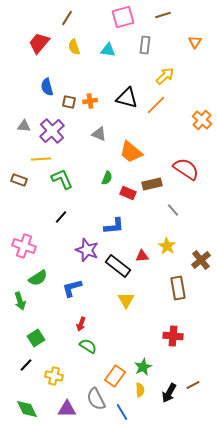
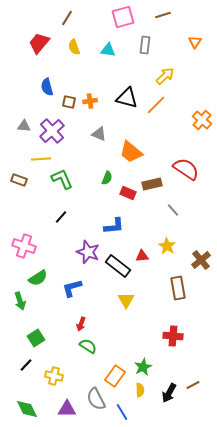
purple star at (87, 250): moved 1 px right, 2 px down
